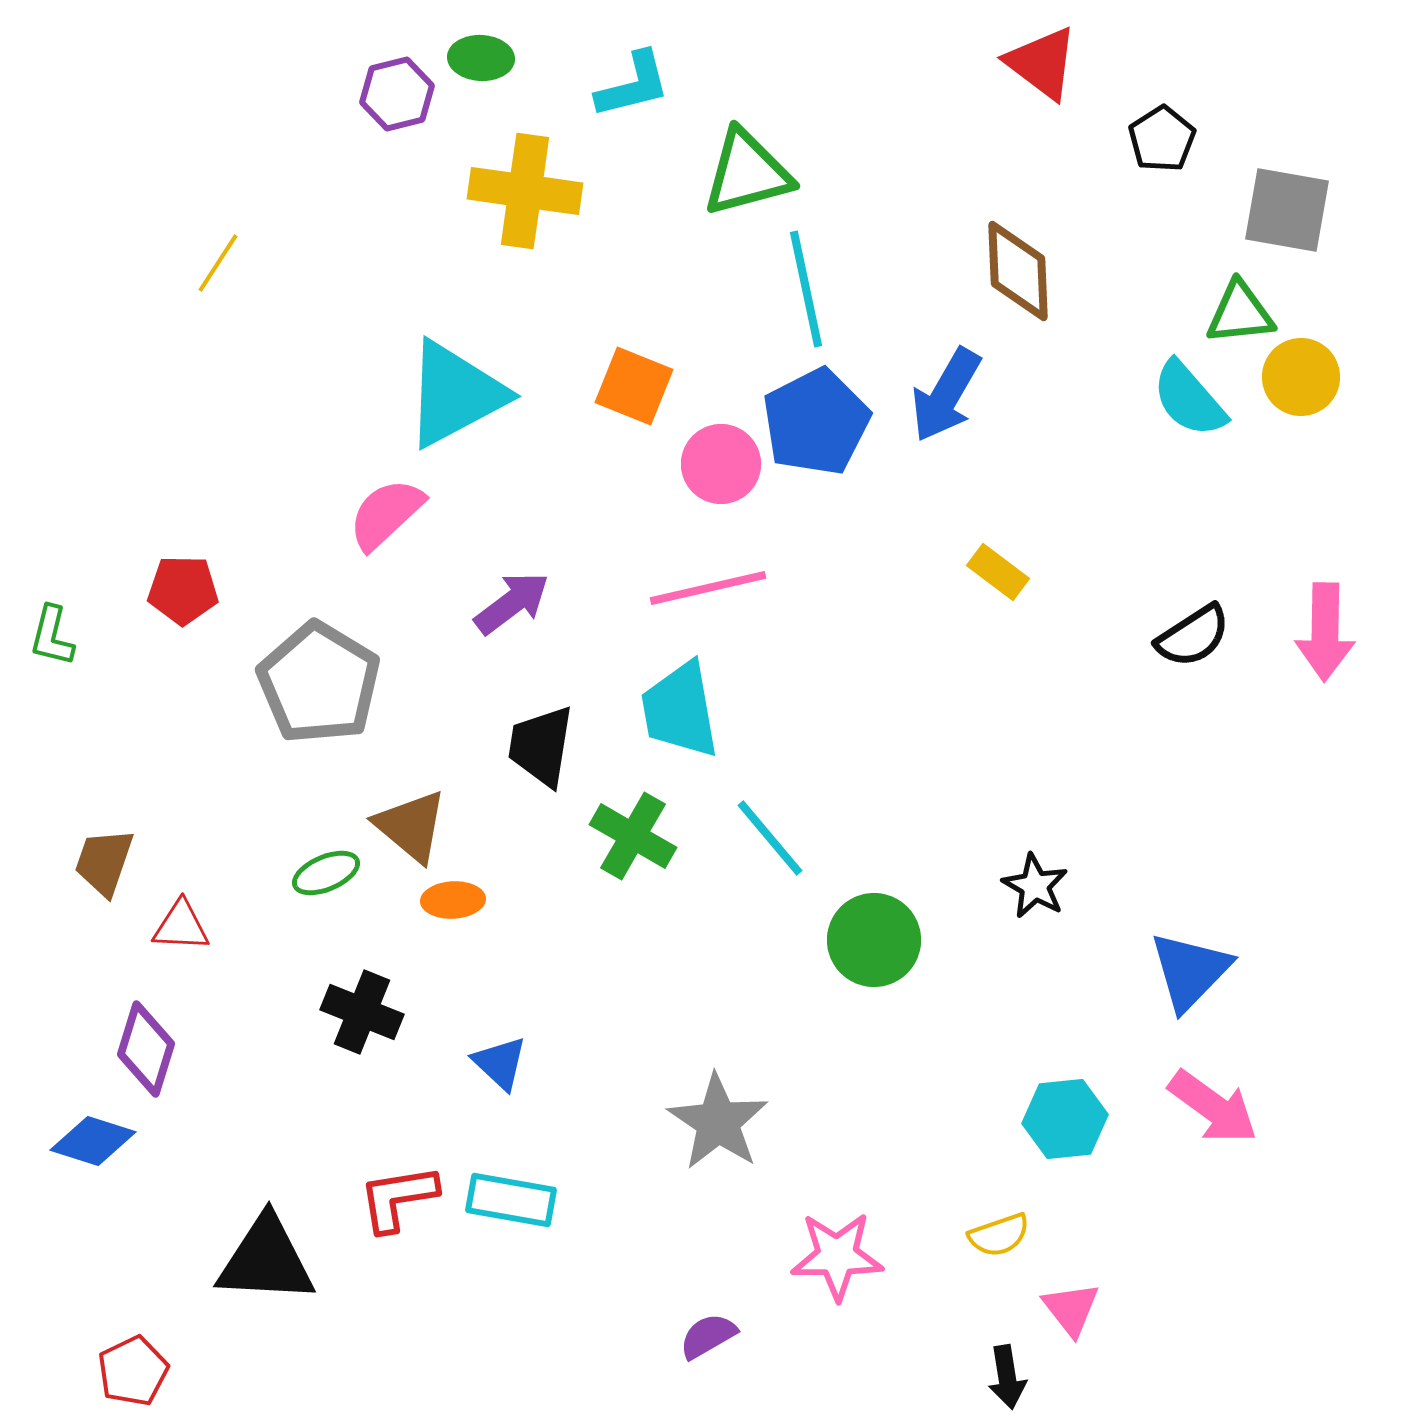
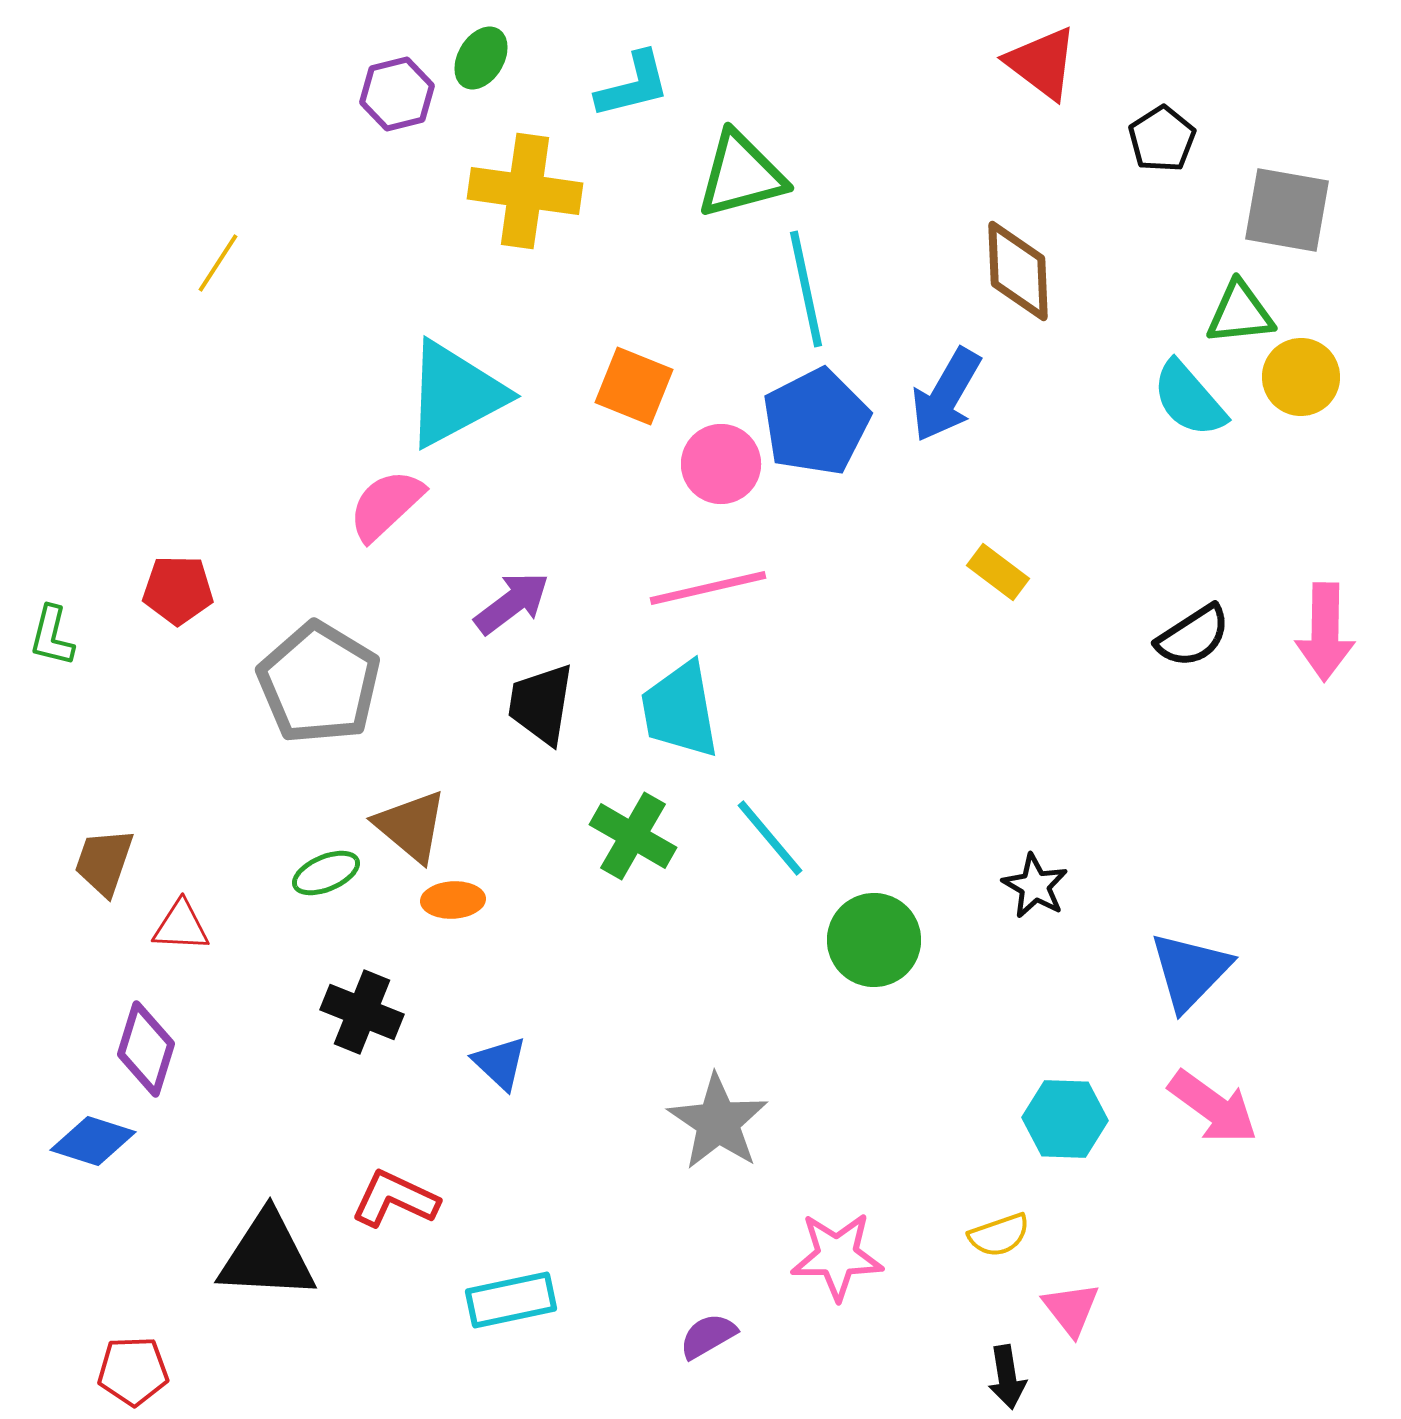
green ellipse at (481, 58): rotated 62 degrees counterclockwise
green triangle at (747, 173): moved 6 px left, 2 px down
pink semicircle at (386, 514): moved 9 px up
red pentagon at (183, 590): moved 5 px left
black trapezoid at (541, 746): moved 42 px up
cyan hexagon at (1065, 1119): rotated 8 degrees clockwise
red L-shape at (398, 1198): moved 3 px left, 1 px down; rotated 34 degrees clockwise
cyan rectangle at (511, 1200): moved 100 px down; rotated 22 degrees counterclockwise
black triangle at (266, 1260): moved 1 px right, 4 px up
red pentagon at (133, 1371): rotated 24 degrees clockwise
